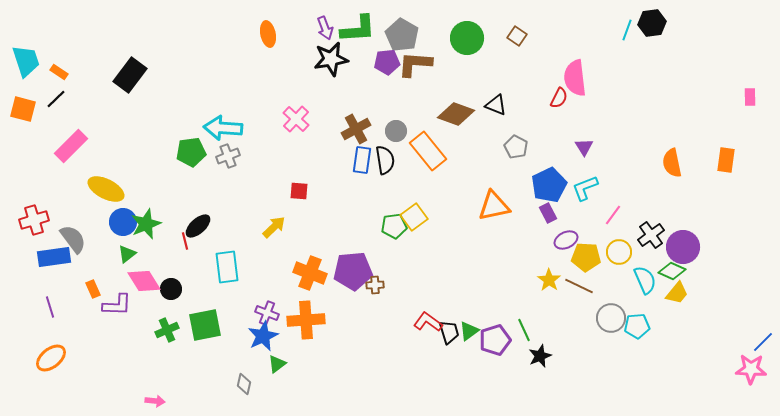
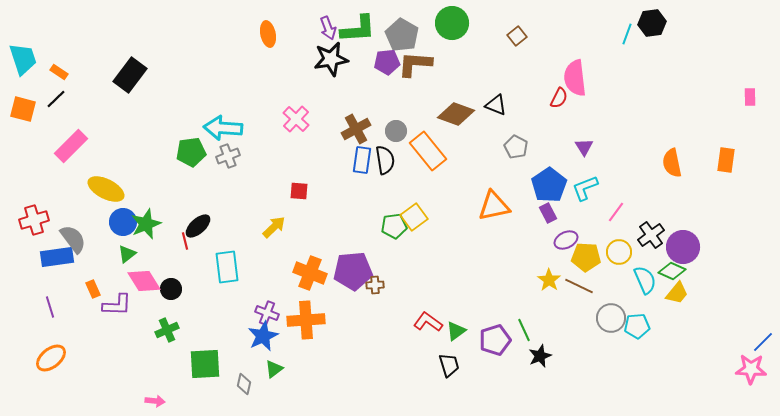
purple arrow at (325, 28): moved 3 px right
cyan line at (627, 30): moved 4 px down
brown square at (517, 36): rotated 18 degrees clockwise
green circle at (467, 38): moved 15 px left, 15 px up
cyan trapezoid at (26, 61): moved 3 px left, 2 px up
blue pentagon at (549, 185): rotated 8 degrees counterclockwise
pink line at (613, 215): moved 3 px right, 3 px up
blue rectangle at (54, 257): moved 3 px right
green square at (205, 325): moved 39 px down; rotated 8 degrees clockwise
green triangle at (469, 331): moved 13 px left
black trapezoid at (449, 332): moved 33 px down
green triangle at (277, 364): moved 3 px left, 5 px down
